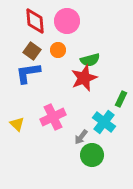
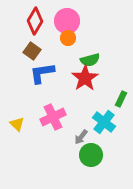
red diamond: rotated 36 degrees clockwise
orange circle: moved 10 px right, 12 px up
blue L-shape: moved 14 px right
red star: moved 1 px right; rotated 12 degrees counterclockwise
green circle: moved 1 px left
